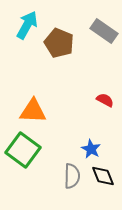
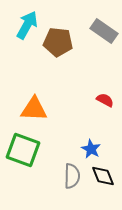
brown pentagon: moved 1 px left, 1 px up; rotated 16 degrees counterclockwise
orange triangle: moved 1 px right, 2 px up
green square: rotated 16 degrees counterclockwise
